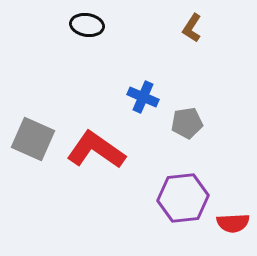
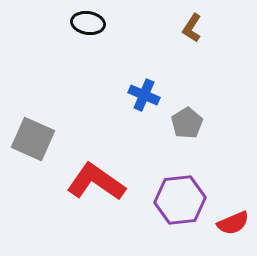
black ellipse: moved 1 px right, 2 px up
blue cross: moved 1 px right, 2 px up
gray pentagon: rotated 24 degrees counterclockwise
red L-shape: moved 32 px down
purple hexagon: moved 3 px left, 2 px down
red semicircle: rotated 20 degrees counterclockwise
